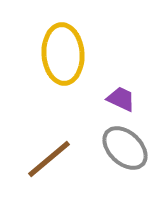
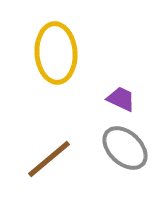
yellow ellipse: moved 7 px left, 1 px up
